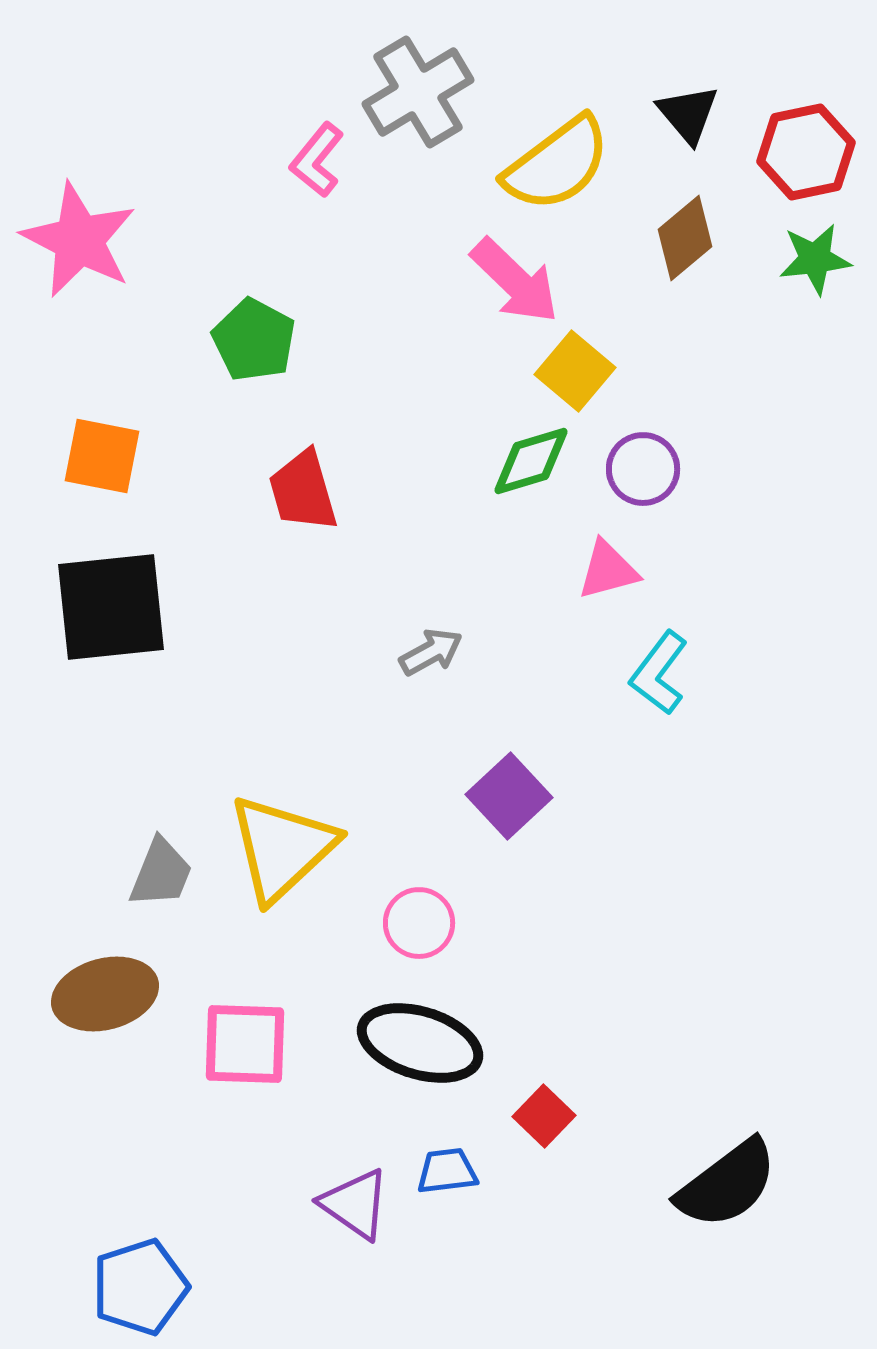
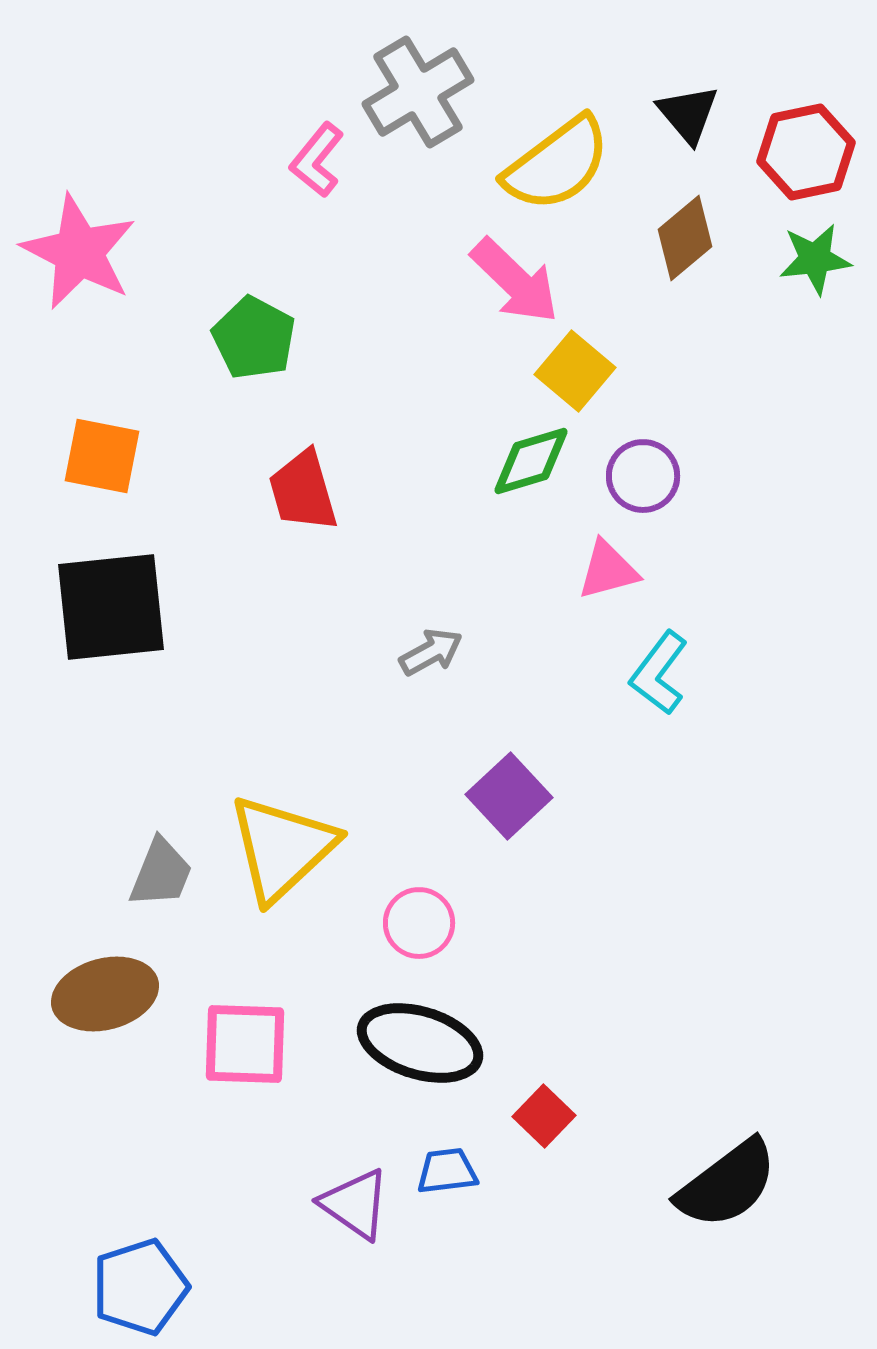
pink star: moved 12 px down
green pentagon: moved 2 px up
purple circle: moved 7 px down
